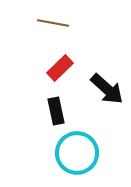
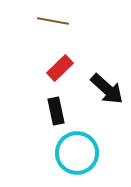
brown line: moved 2 px up
